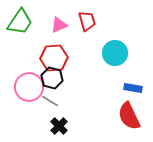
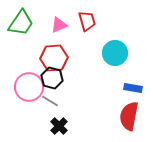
green trapezoid: moved 1 px right, 1 px down
red semicircle: rotated 36 degrees clockwise
